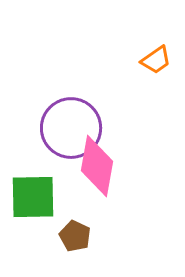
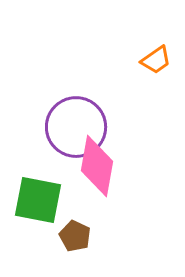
purple circle: moved 5 px right, 1 px up
green square: moved 5 px right, 3 px down; rotated 12 degrees clockwise
